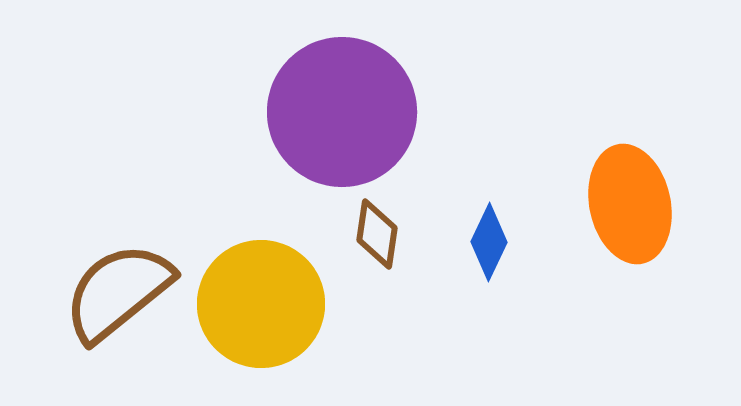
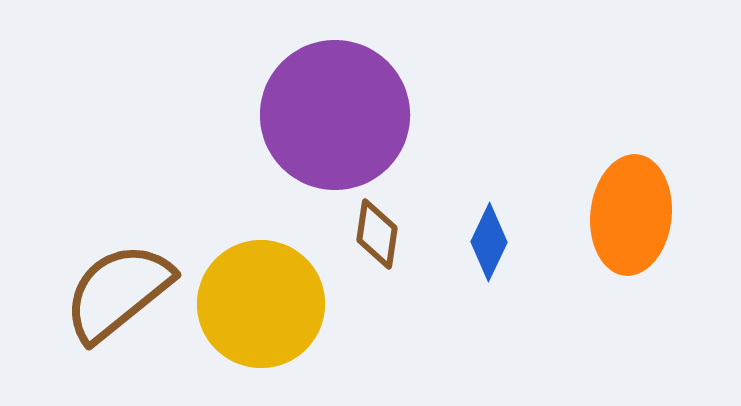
purple circle: moved 7 px left, 3 px down
orange ellipse: moved 1 px right, 11 px down; rotated 18 degrees clockwise
